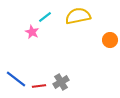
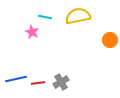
cyan line: rotated 48 degrees clockwise
blue line: rotated 50 degrees counterclockwise
red line: moved 1 px left, 3 px up
